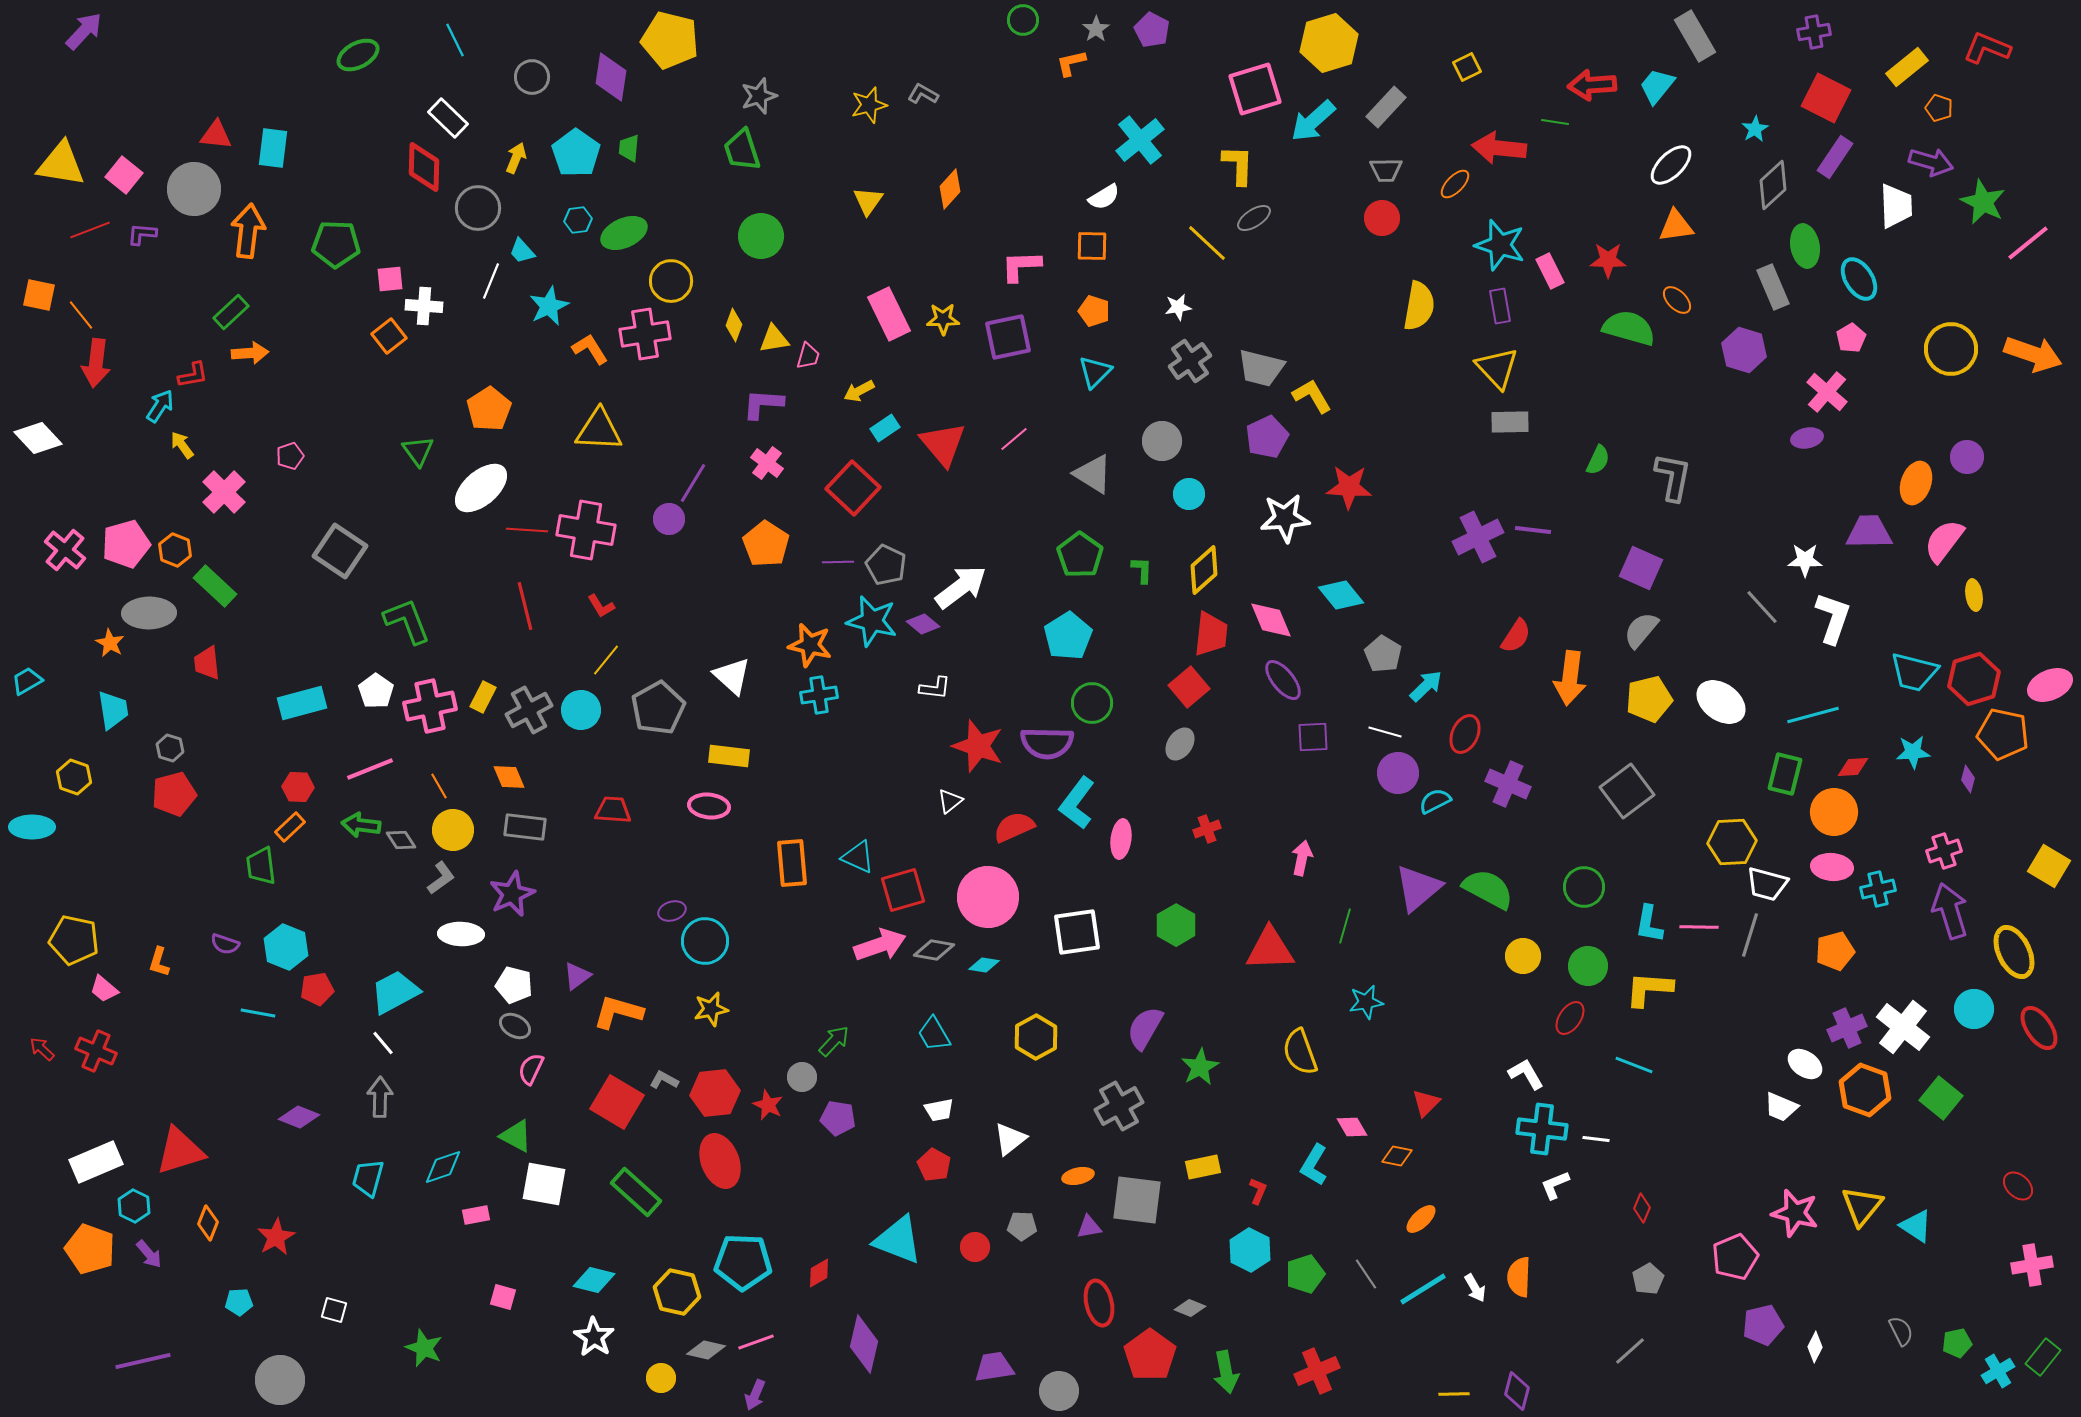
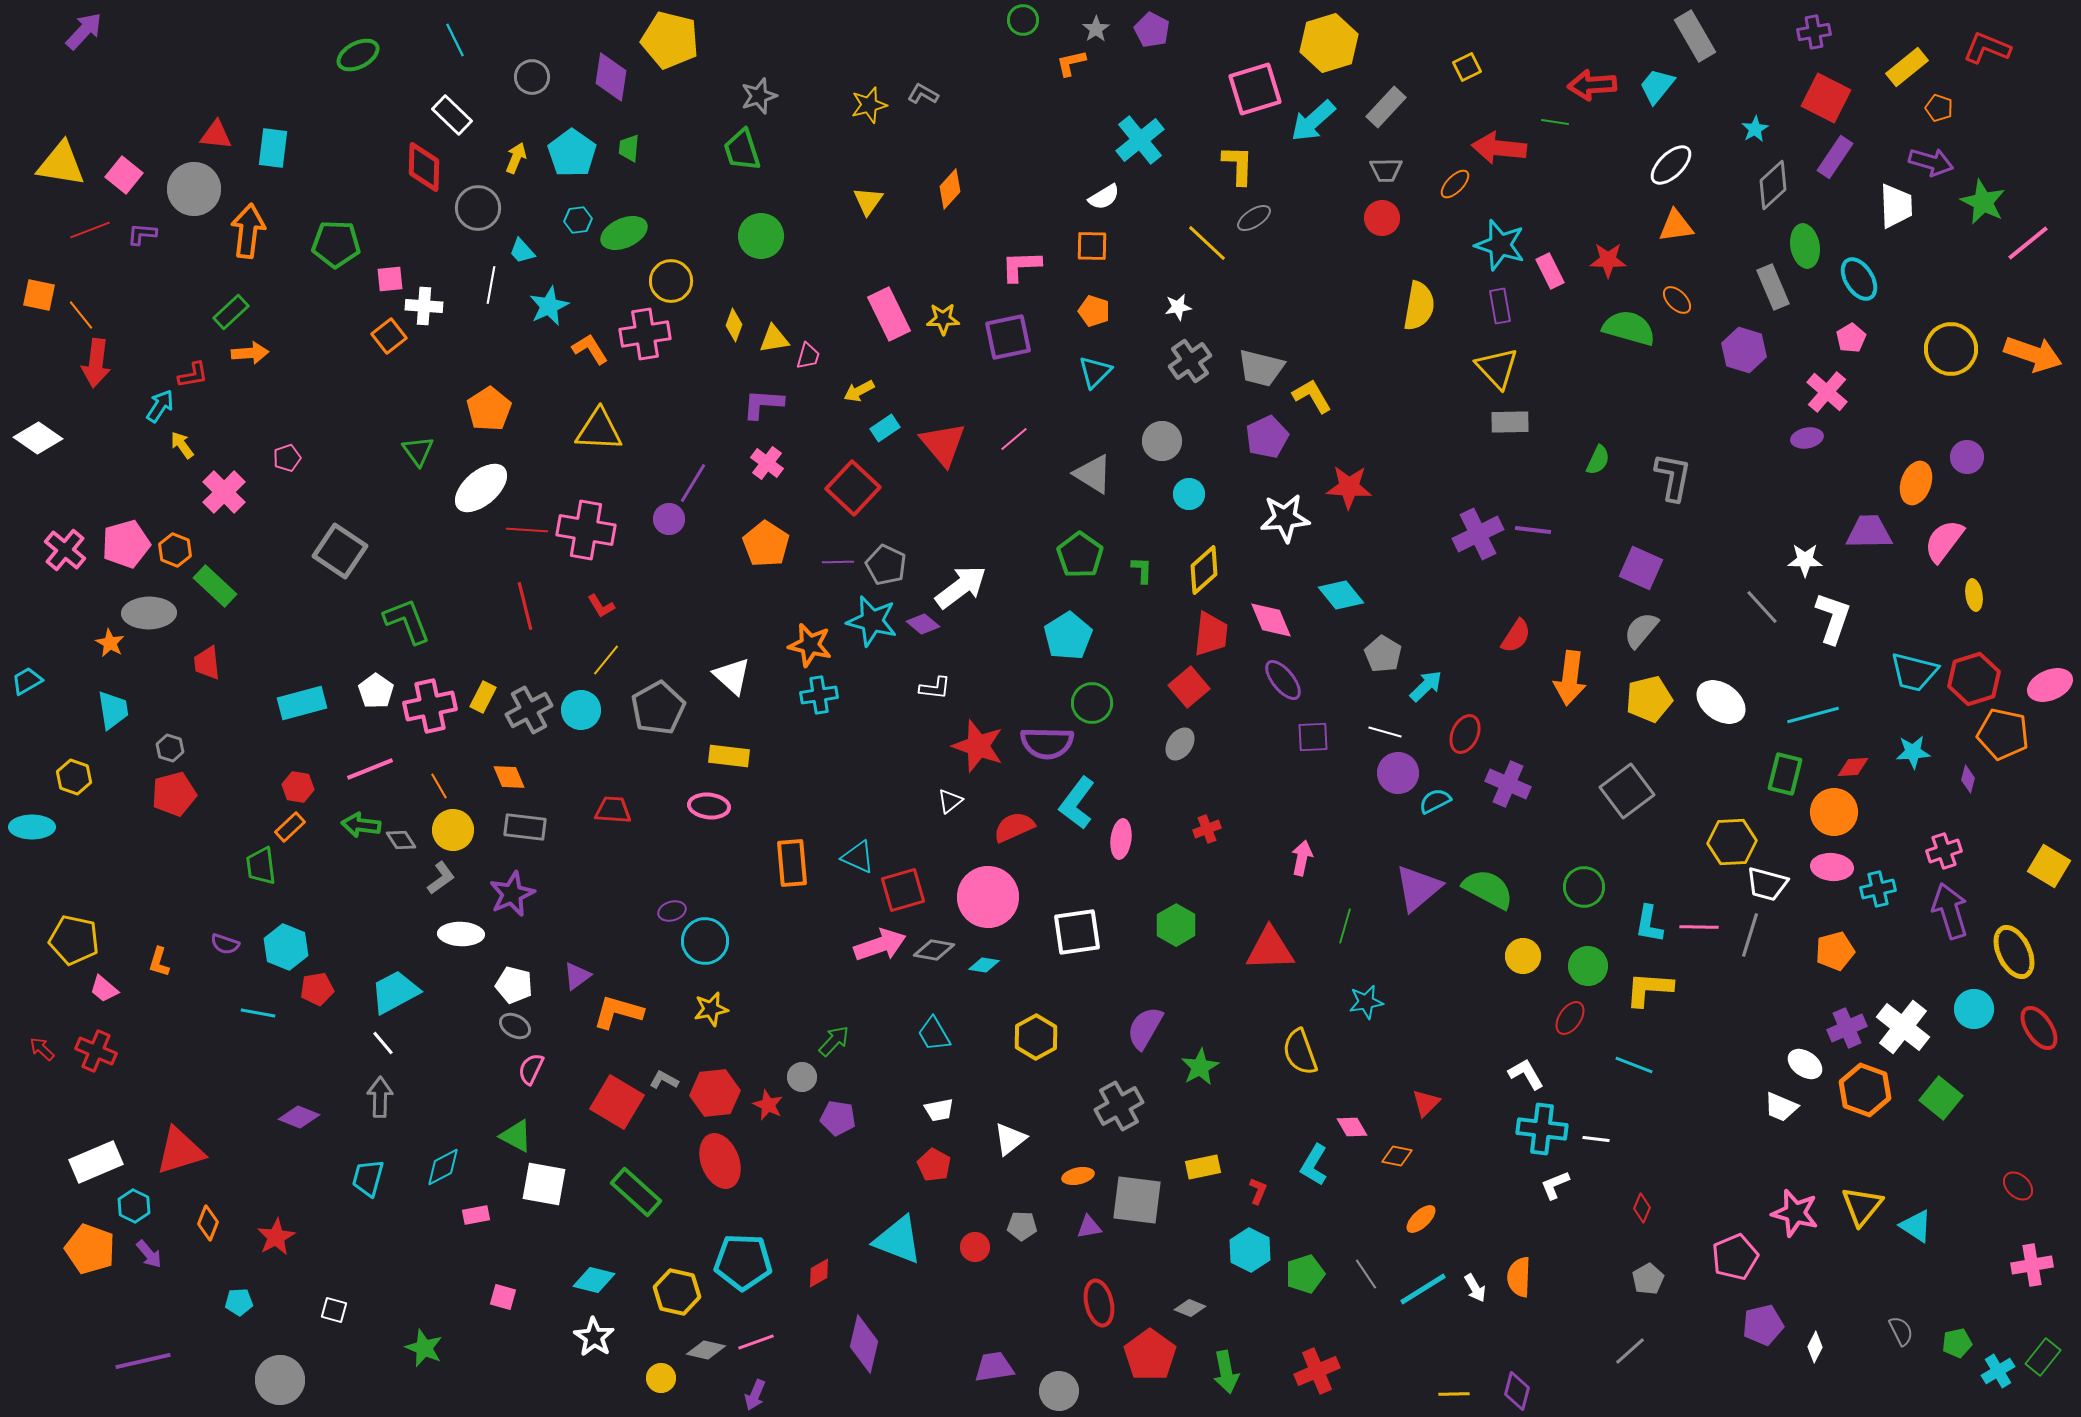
white rectangle at (448, 118): moved 4 px right, 3 px up
cyan pentagon at (576, 153): moved 4 px left
white line at (491, 281): moved 4 px down; rotated 12 degrees counterclockwise
white diamond at (38, 438): rotated 12 degrees counterclockwise
pink pentagon at (290, 456): moved 3 px left, 2 px down
purple cross at (1478, 537): moved 3 px up
red hexagon at (298, 787): rotated 8 degrees clockwise
cyan diamond at (443, 1167): rotated 9 degrees counterclockwise
